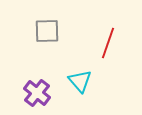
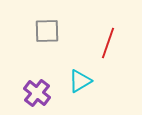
cyan triangle: rotated 40 degrees clockwise
